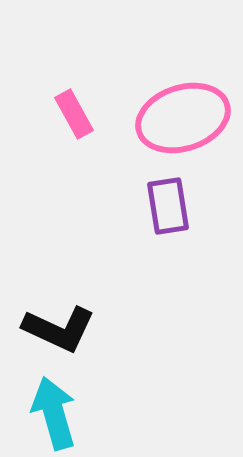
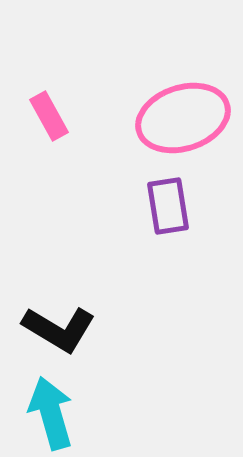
pink rectangle: moved 25 px left, 2 px down
black L-shape: rotated 6 degrees clockwise
cyan arrow: moved 3 px left
